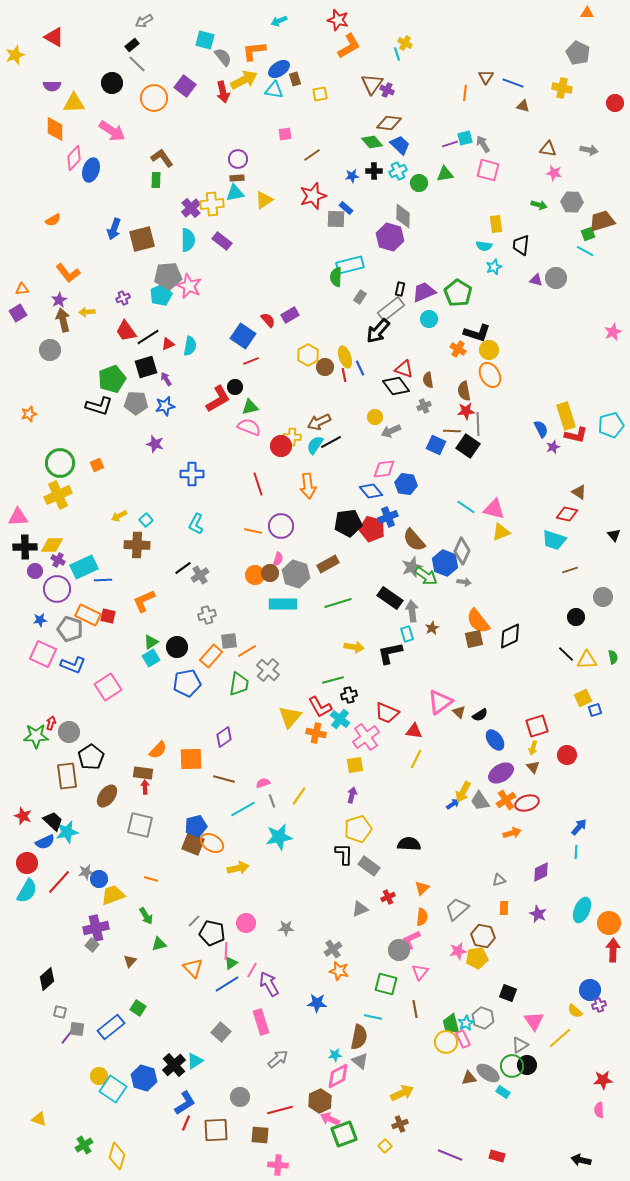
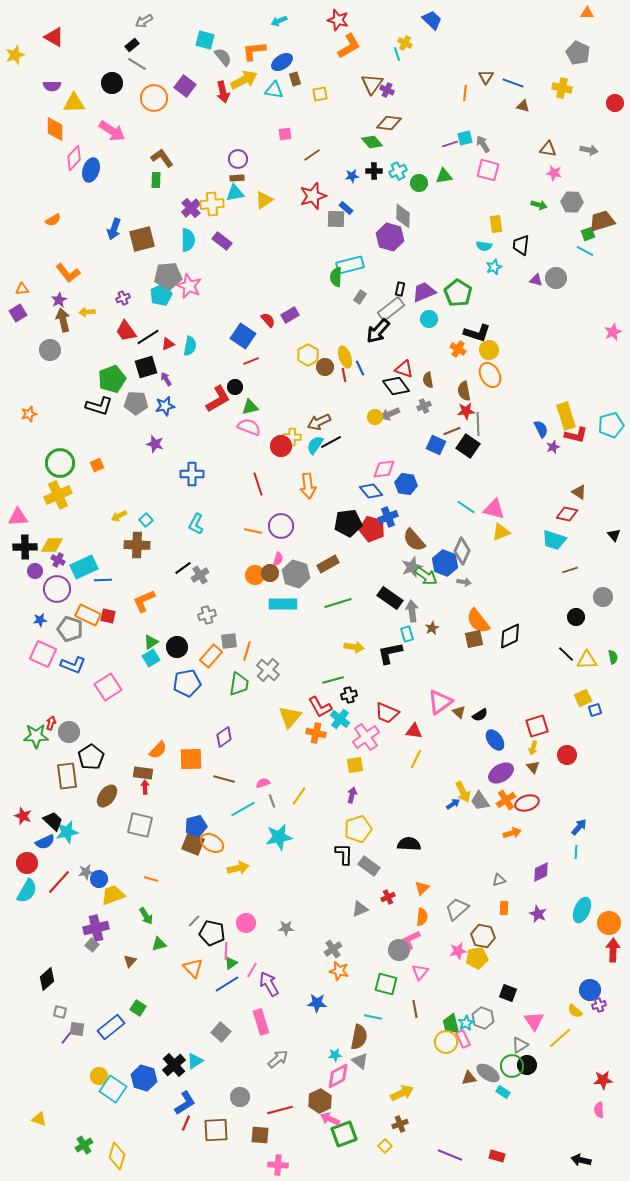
gray line at (137, 64): rotated 12 degrees counterclockwise
blue ellipse at (279, 69): moved 3 px right, 7 px up
blue trapezoid at (400, 145): moved 32 px right, 125 px up
green triangle at (445, 174): moved 1 px left, 2 px down
gray arrow at (391, 431): moved 1 px left, 17 px up
brown line at (452, 431): rotated 24 degrees counterclockwise
orange line at (247, 651): rotated 42 degrees counterclockwise
yellow arrow at (463, 792): rotated 55 degrees counterclockwise
